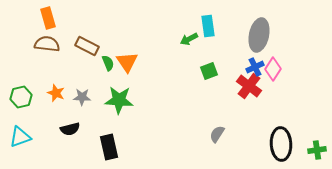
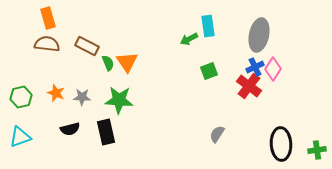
black rectangle: moved 3 px left, 15 px up
